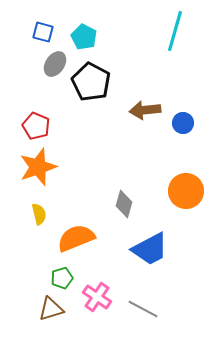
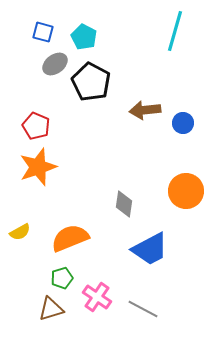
gray ellipse: rotated 20 degrees clockwise
gray diamond: rotated 8 degrees counterclockwise
yellow semicircle: moved 19 px left, 18 px down; rotated 75 degrees clockwise
orange semicircle: moved 6 px left
